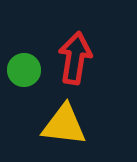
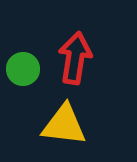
green circle: moved 1 px left, 1 px up
